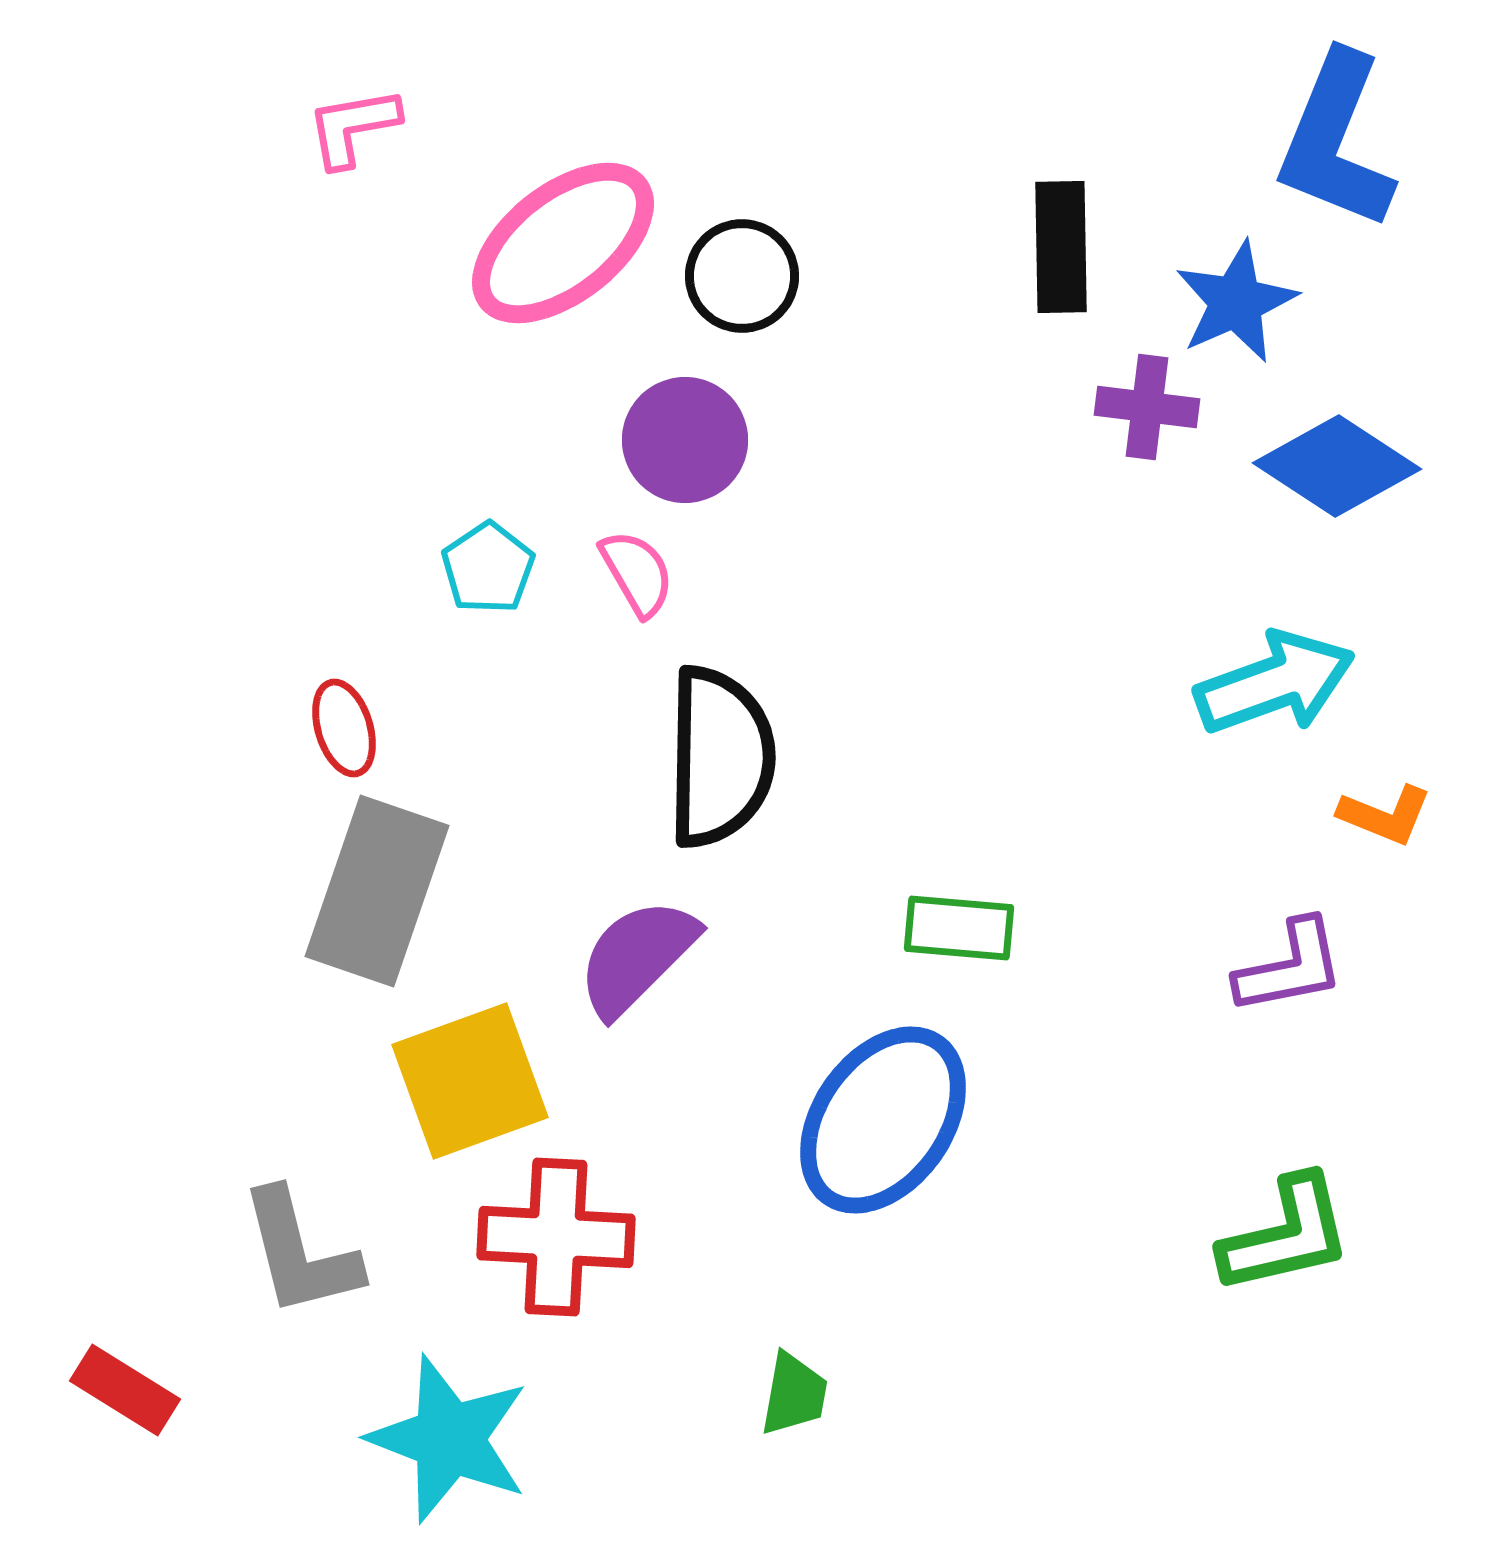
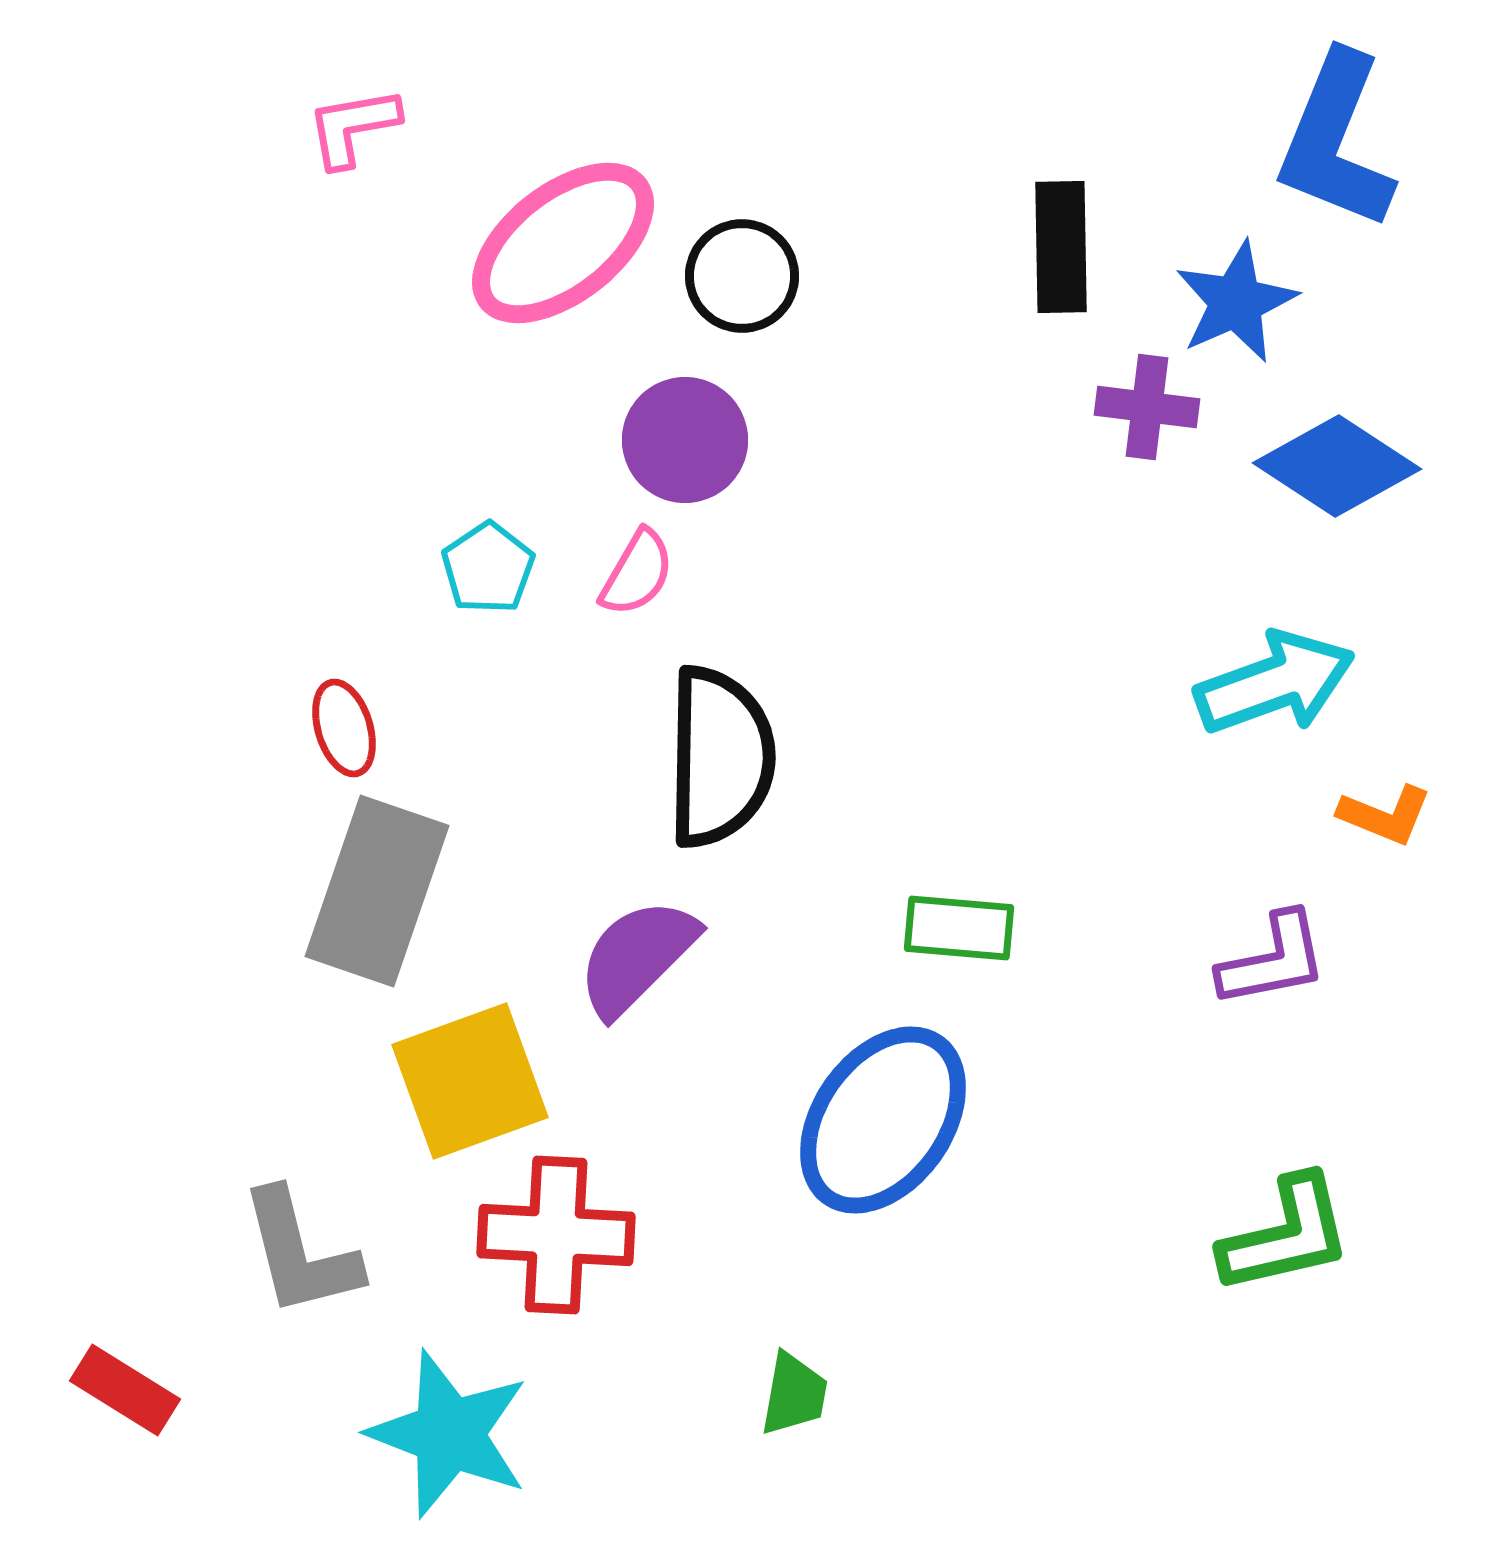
pink semicircle: rotated 60 degrees clockwise
purple L-shape: moved 17 px left, 7 px up
red cross: moved 2 px up
cyan star: moved 5 px up
